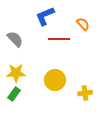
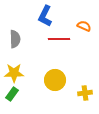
blue L-shape: rotated 40 degrees counterclockwise
orange semicircle: moved 1 px right, 2 px down; rotated 24 degrees counterclockwise
gray semicircle: rotated 42 degrees clockwise
yellow star: moved 2 px left
green rectangle: moved 2 px left
